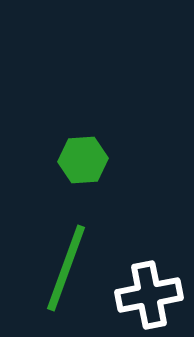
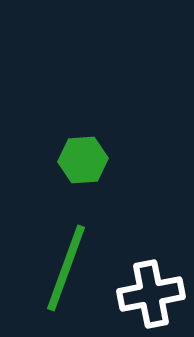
white cross: moved 2 px right, 1 px up
